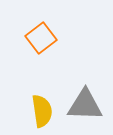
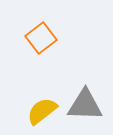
yellow semicircle: rotated 120 degrees counterclockwise
